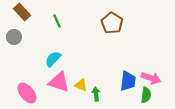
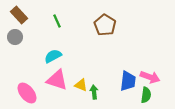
brown rectangle: moved 3 px left, 3 px down
brown pentagon: moved 7 px left, 2 px down
gray circle: moved 1 px right
cyan semicircle: moved 3 px up; rotated 18 degrees clockwise
pink arrow: moved 1 px left, 1 px up
pink triangle: moved 2 px left, 2 px up
green arrow: moved 2 px left, 2 px up
